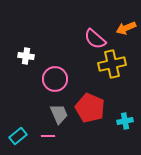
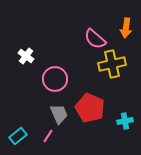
orange arrow: rotated 60 degrees counterclockwise
white cross: rotated 28 degrees clockwise
pink line: rotated 56 degrees counterclockwise
